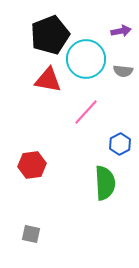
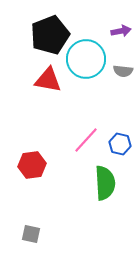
pink line: moved 28 px down
blue hexagon: rotated 20 degrees counterclockwise
